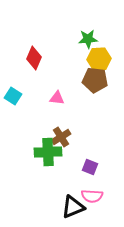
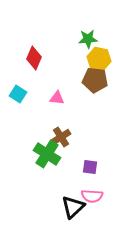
yellow hexagon: rotated 15 degrees clockwise
cyan square: moved 5 px right, 2 px up
green cross: moved 1 px left, 2 px down; rotated 36 degrees clockwise
purple square: rotated 14 degrees counterclockwise
black triangle: rotated 20 degrees counterclockwise
